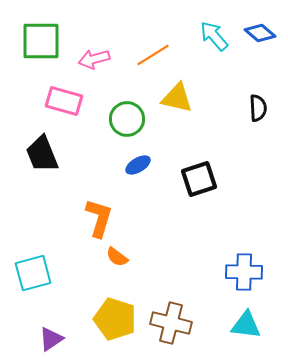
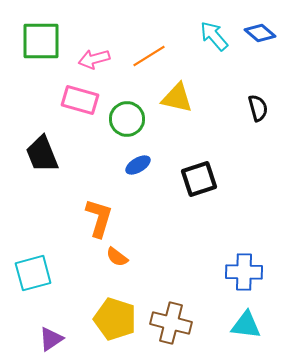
orange line: moved 4 px left, 1 px down
pink rectangle: moved 16 px right, 1 px up
black semicircle: rotated 12 degrees counterclockwise
